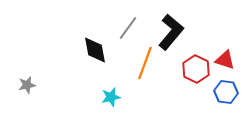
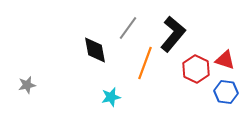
black L-shape: moved 2 px right, 2 px down
